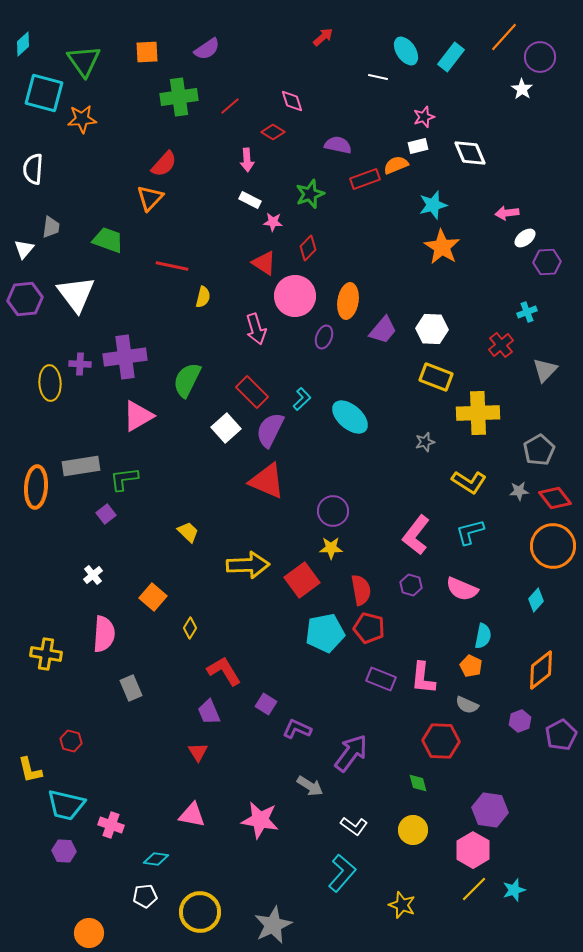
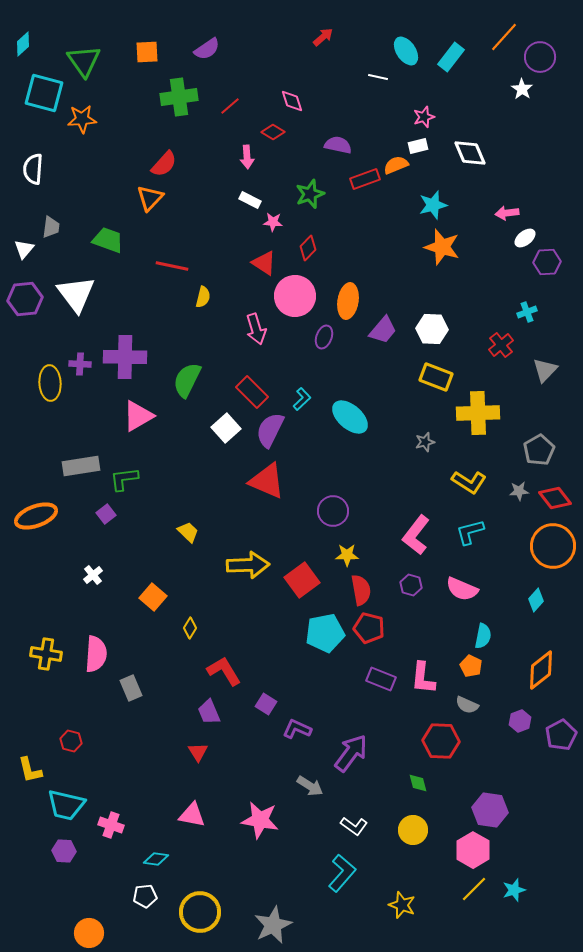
pink arrow at (247, 160): moved 3 px up
orange star at (442, 247): rotated 15 degrees counterclockwise
purple cross at (125, 357): rotated 9 degrees clockwise
orange ellipse at (36, 487): moved 29 px down; rotated 66 degrees clockwise
yellow star at (331, 548): moved 16 px right, 7 px down
pink semicircle at (104, 634): moved 8 px left, 20 px down
